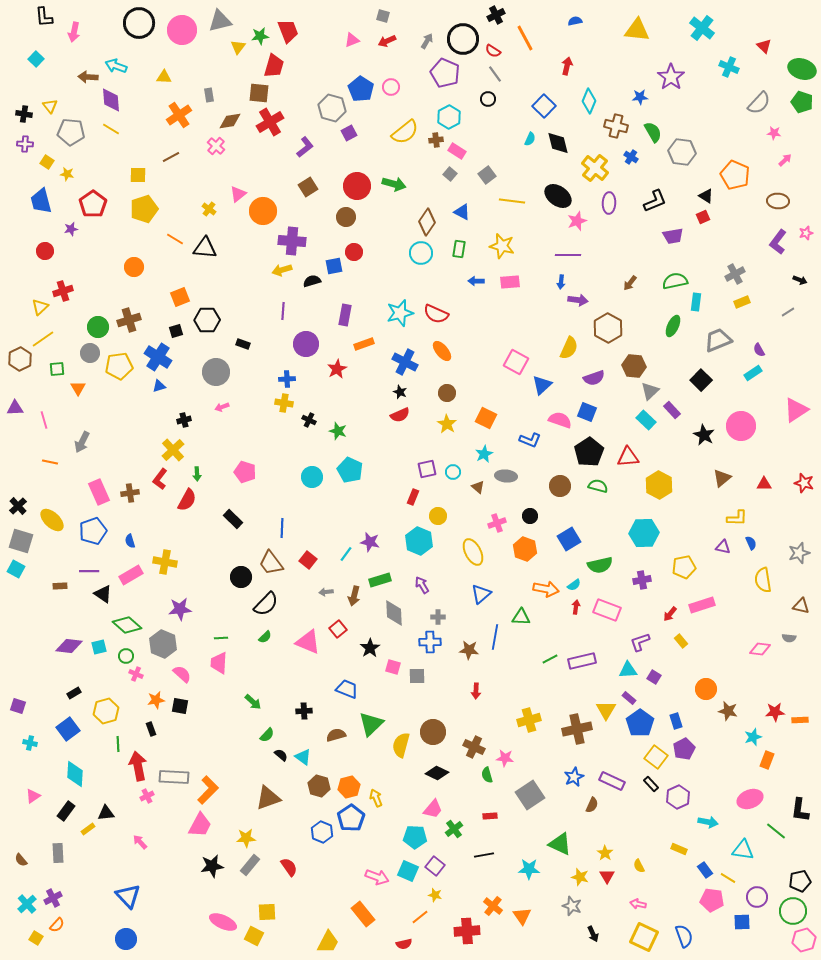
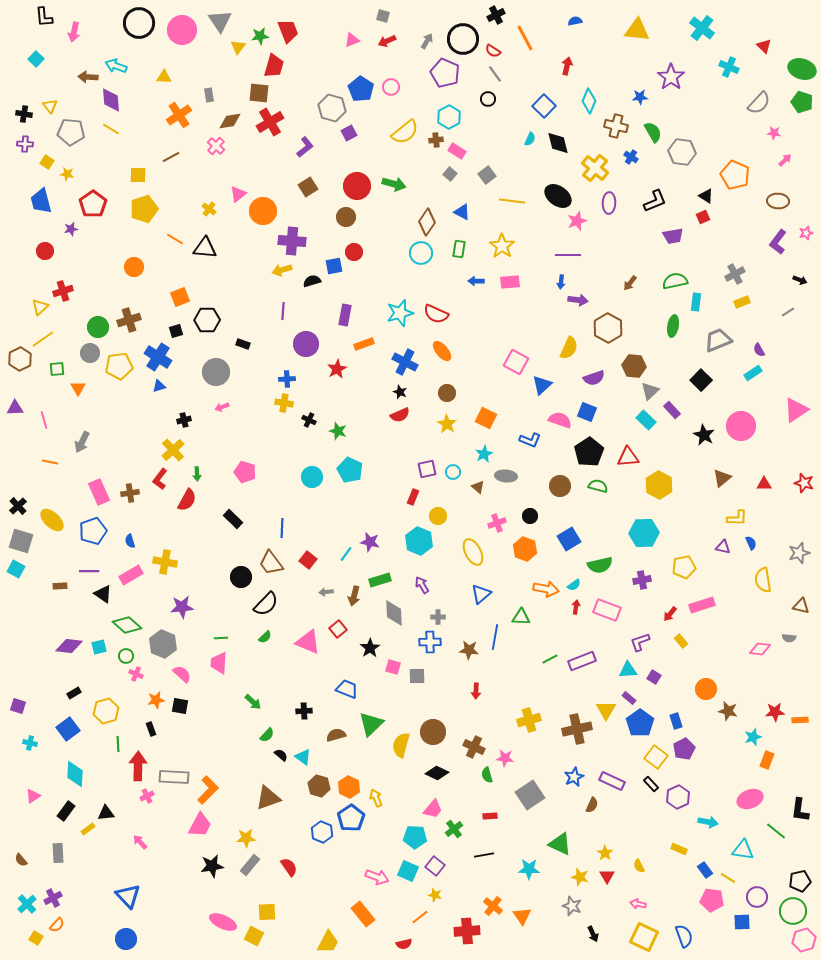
gray triangle at (220, 21): rotated 50 degrees counterclockwise
yellow star at (502, 246): rotated 20 degrees clockwise
green ellipse at (673, 326): rotated 15 degrees counterclockwise
purple star at (180, 609): moved 2 px right, 2 px up
purple rectangle at (582, 661): rotated 8 degrees counterclockwise
red arrow at (138, 766): rotated 12 degrees clockwise
orange hexagon at (349, 787): rotated 20 degrees counterclockwise
